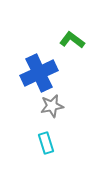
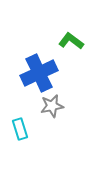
green L-shape: moved 1 px left, 1 px down
cyan rectangle: moved 26 px left, 14 px up
